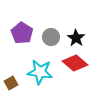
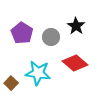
black star: moved 12 px up
cyan star: moved 2 px left, 1 px down
brown square: rotated 16 degrees counterclockwise
